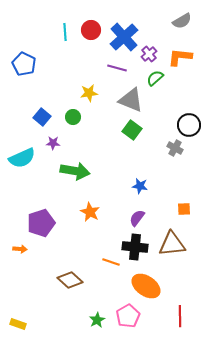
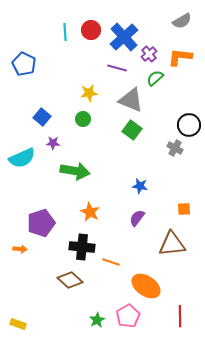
green circle: moved 10 px right, 2 px down
black cross: moved 53 px left
